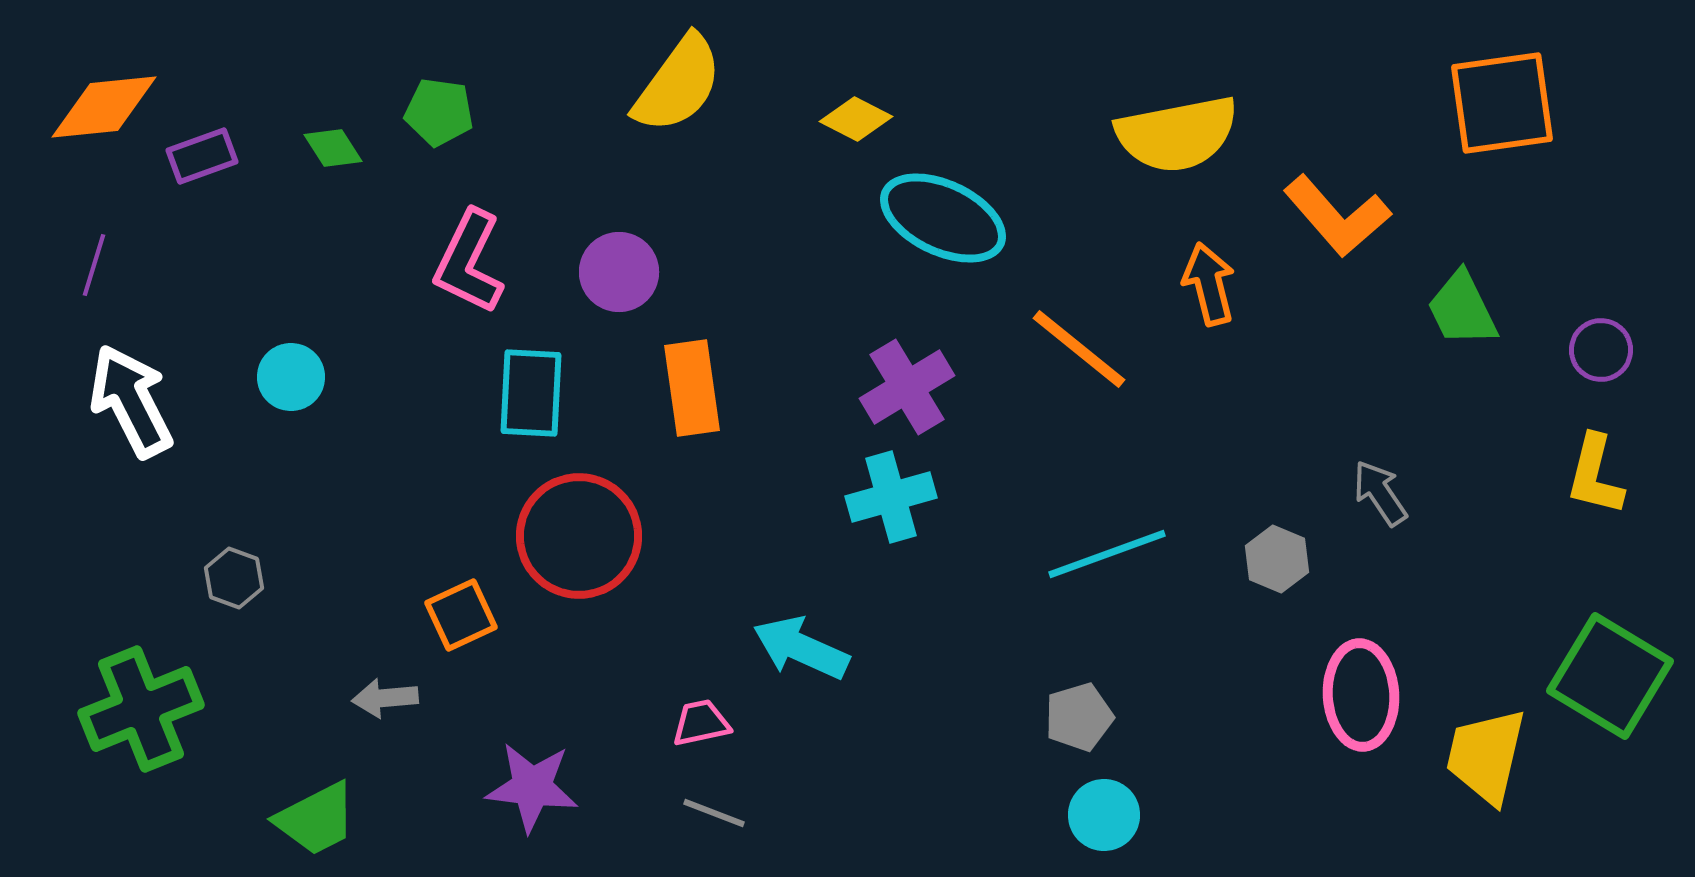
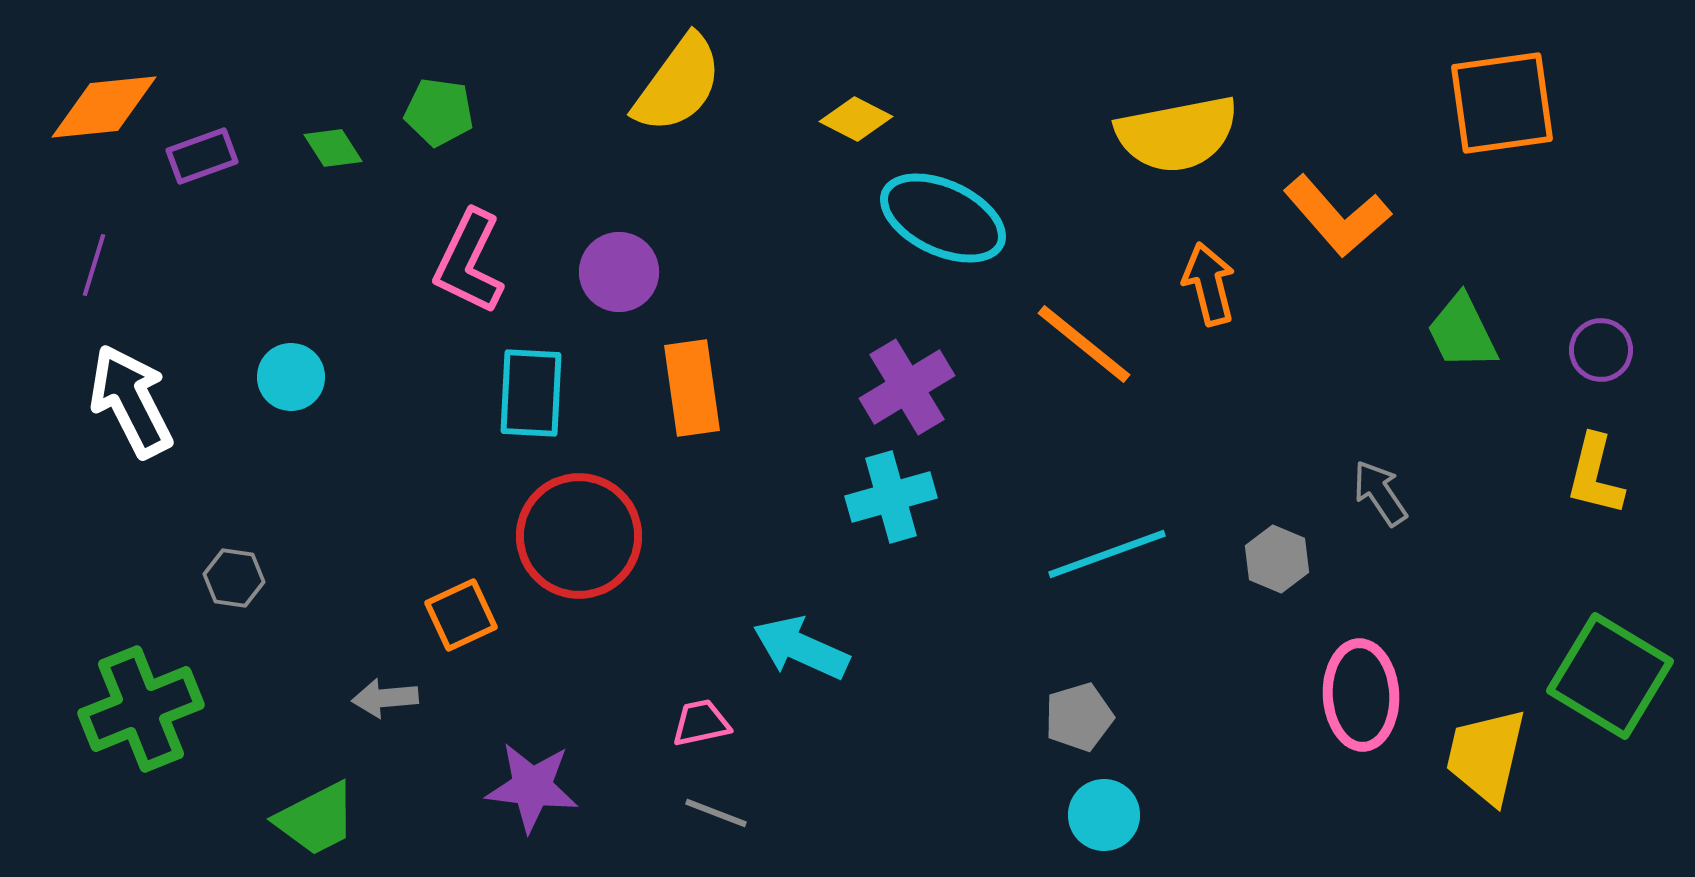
green trapezoid at (1462, 309): moved 23 px down
orange line at (1079, 349): moved 5 px right, 5 px up
gray hexagon at (234, 578): rotated 12 degrees counterclockwise
gray line at (714, 813): moved 2 px right
